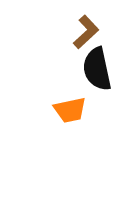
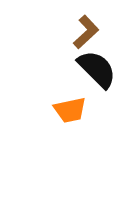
black semicircle: rotated 147 degrees clockwise
